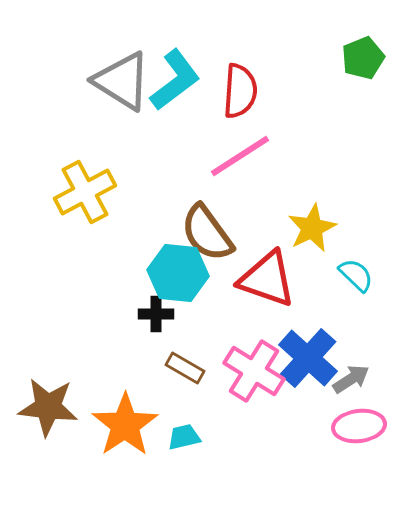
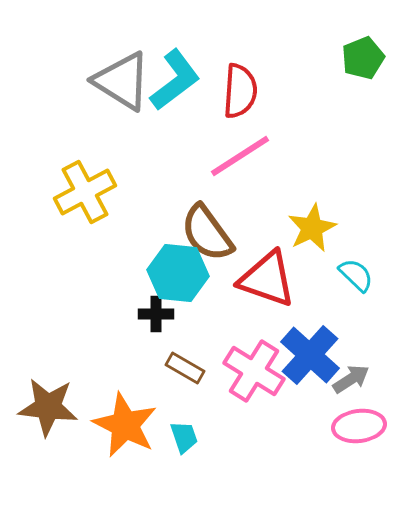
blue cross: moved 2 px right, 3 px up
orange star: rotated 12 degrees counterclockwise
cyan trapezoid: rotated 84 degrees clockwise
